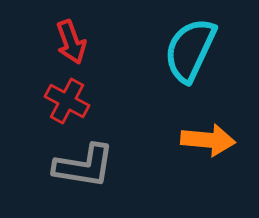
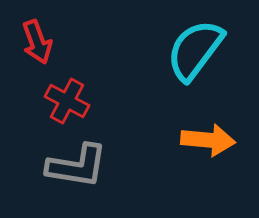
red arrow: moved 34 px left
cyan semicircle: moved 5 px right; rotated 12 degrees clockwise
gray L-shape: moved 7 px left
